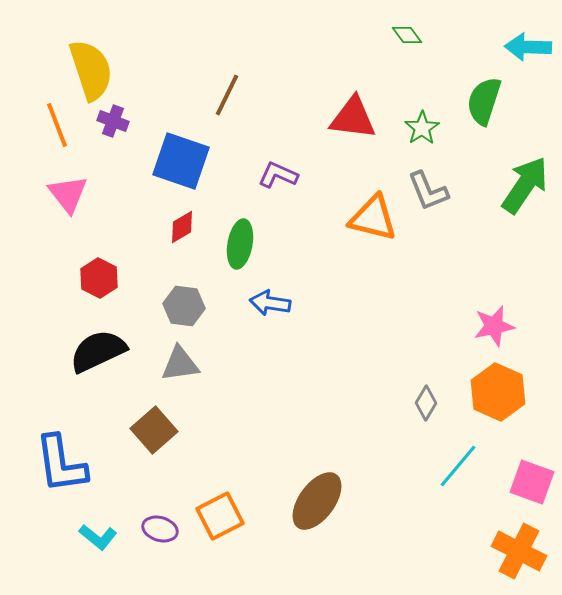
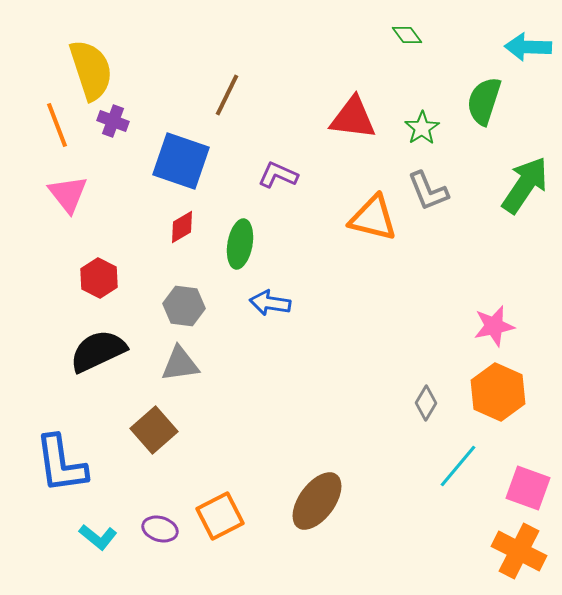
pink square: moved 4 px left, 6 px down
